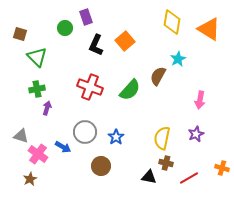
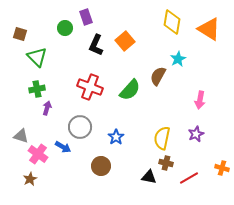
gray circle: moved 5 px left, 5 px up
